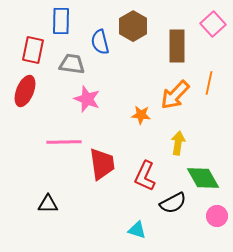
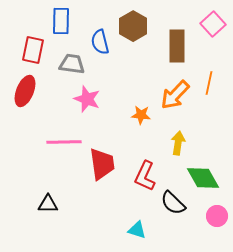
black semicircle: rotated 72 degrees clockwise
